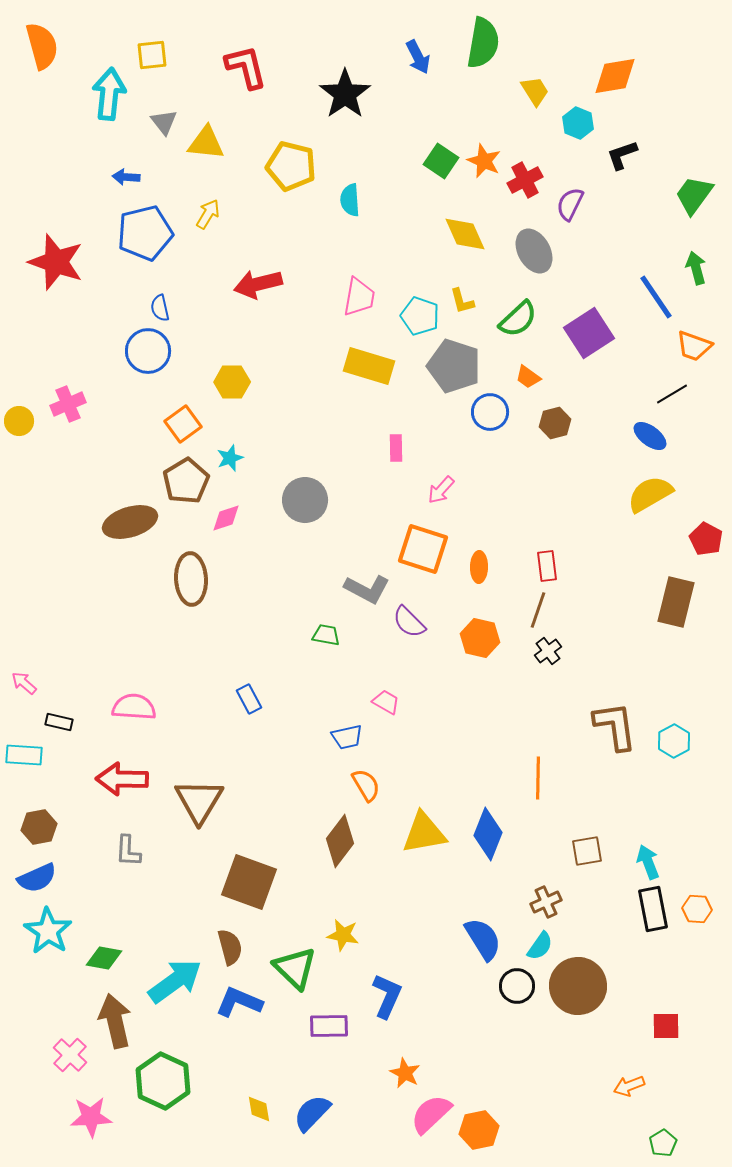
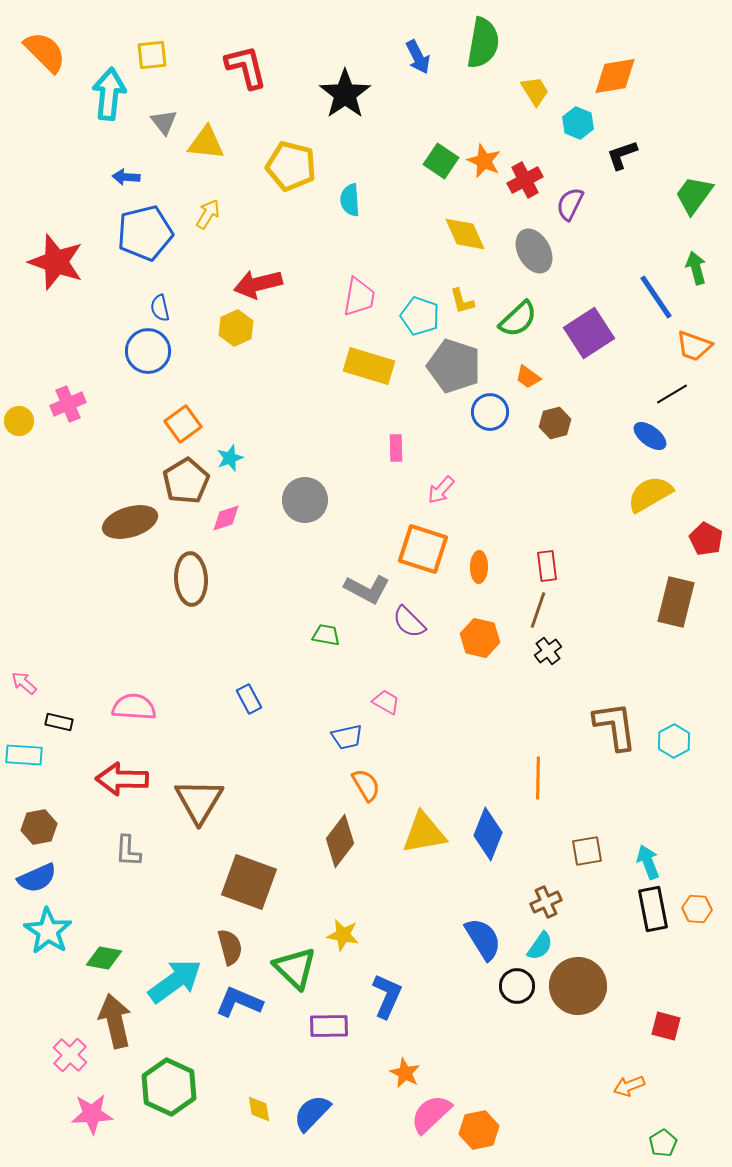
orange semicircle at (42, 46): moved 3 px right, 6 px down; rotated 30 degrees counterclockwise
yellow hexagon at (232, 382): moved 4 px right, 54 px up; rotated 24 degrees counterclockwise
red square at (666, 1026): rotated 16 degrees clockwise
green hexagon at (163, 1081): moved 6 px right, 6 px down
pink star at (91, 1117): moved 1 px right, 3 px up
